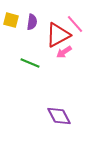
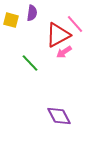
purple semicircle: moved 9 px up
green line: rotated 24 degrees clockwise
